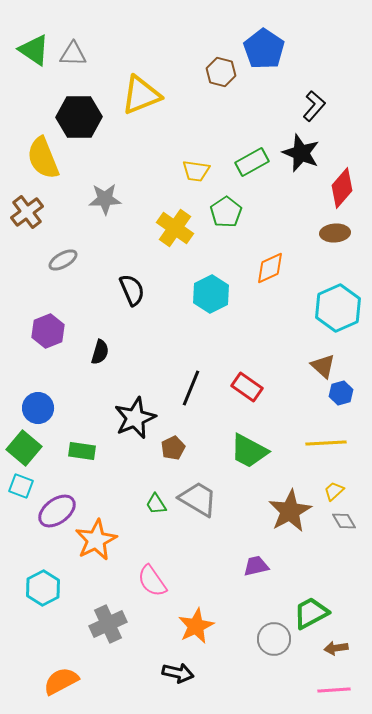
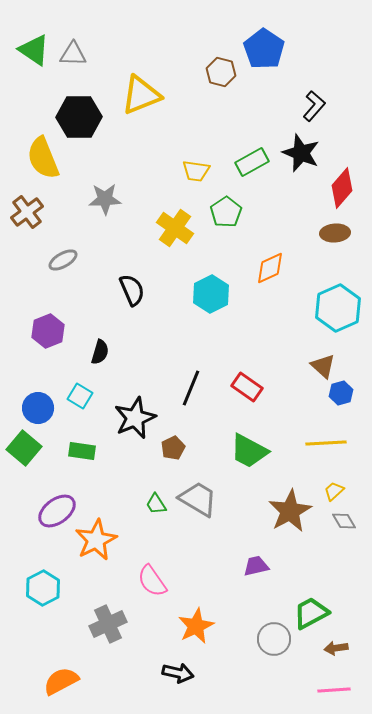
cyan square at (21, 486): moved 59 px right, 90 px up; rotated 10 degrees clockwise
